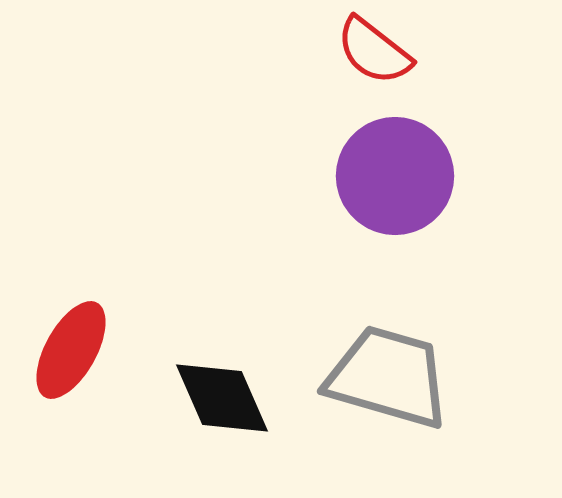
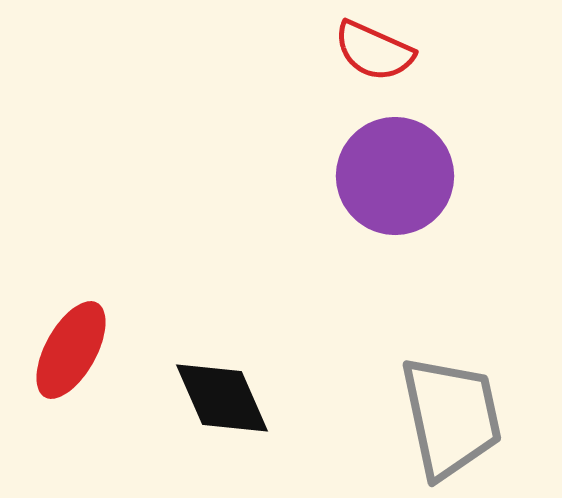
red semicircle: rotated 14 degrees counterclockwise
gray trapezoid: moved 63 px right, 40 px down; rotated 62 degrees clockwise
